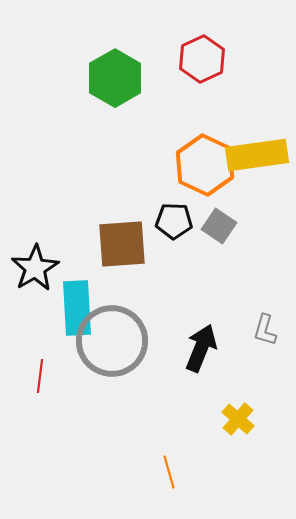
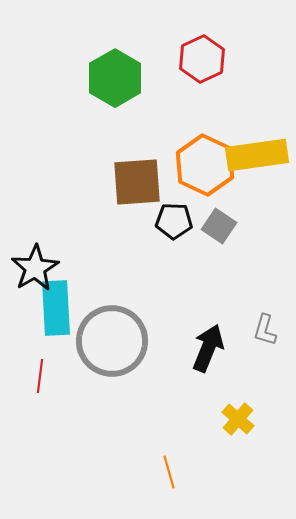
brown square: moved 15 px right, 62 px up
cyan rectangle: moved 21 px left
black arrow: moved 7 px right
